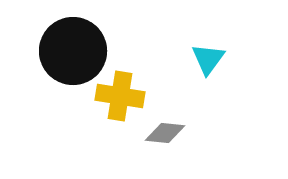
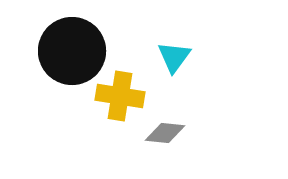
black circle: moved 1 px left
cyan triangle: moved 34 px left, 2 px up
